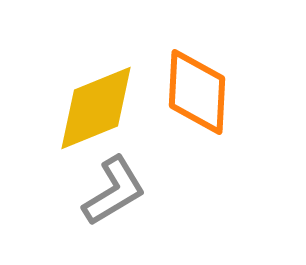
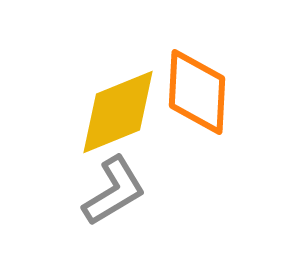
yellow diamond: moved 22 px right, 4 px down
